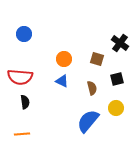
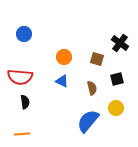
orange circle: moved 2 px up
